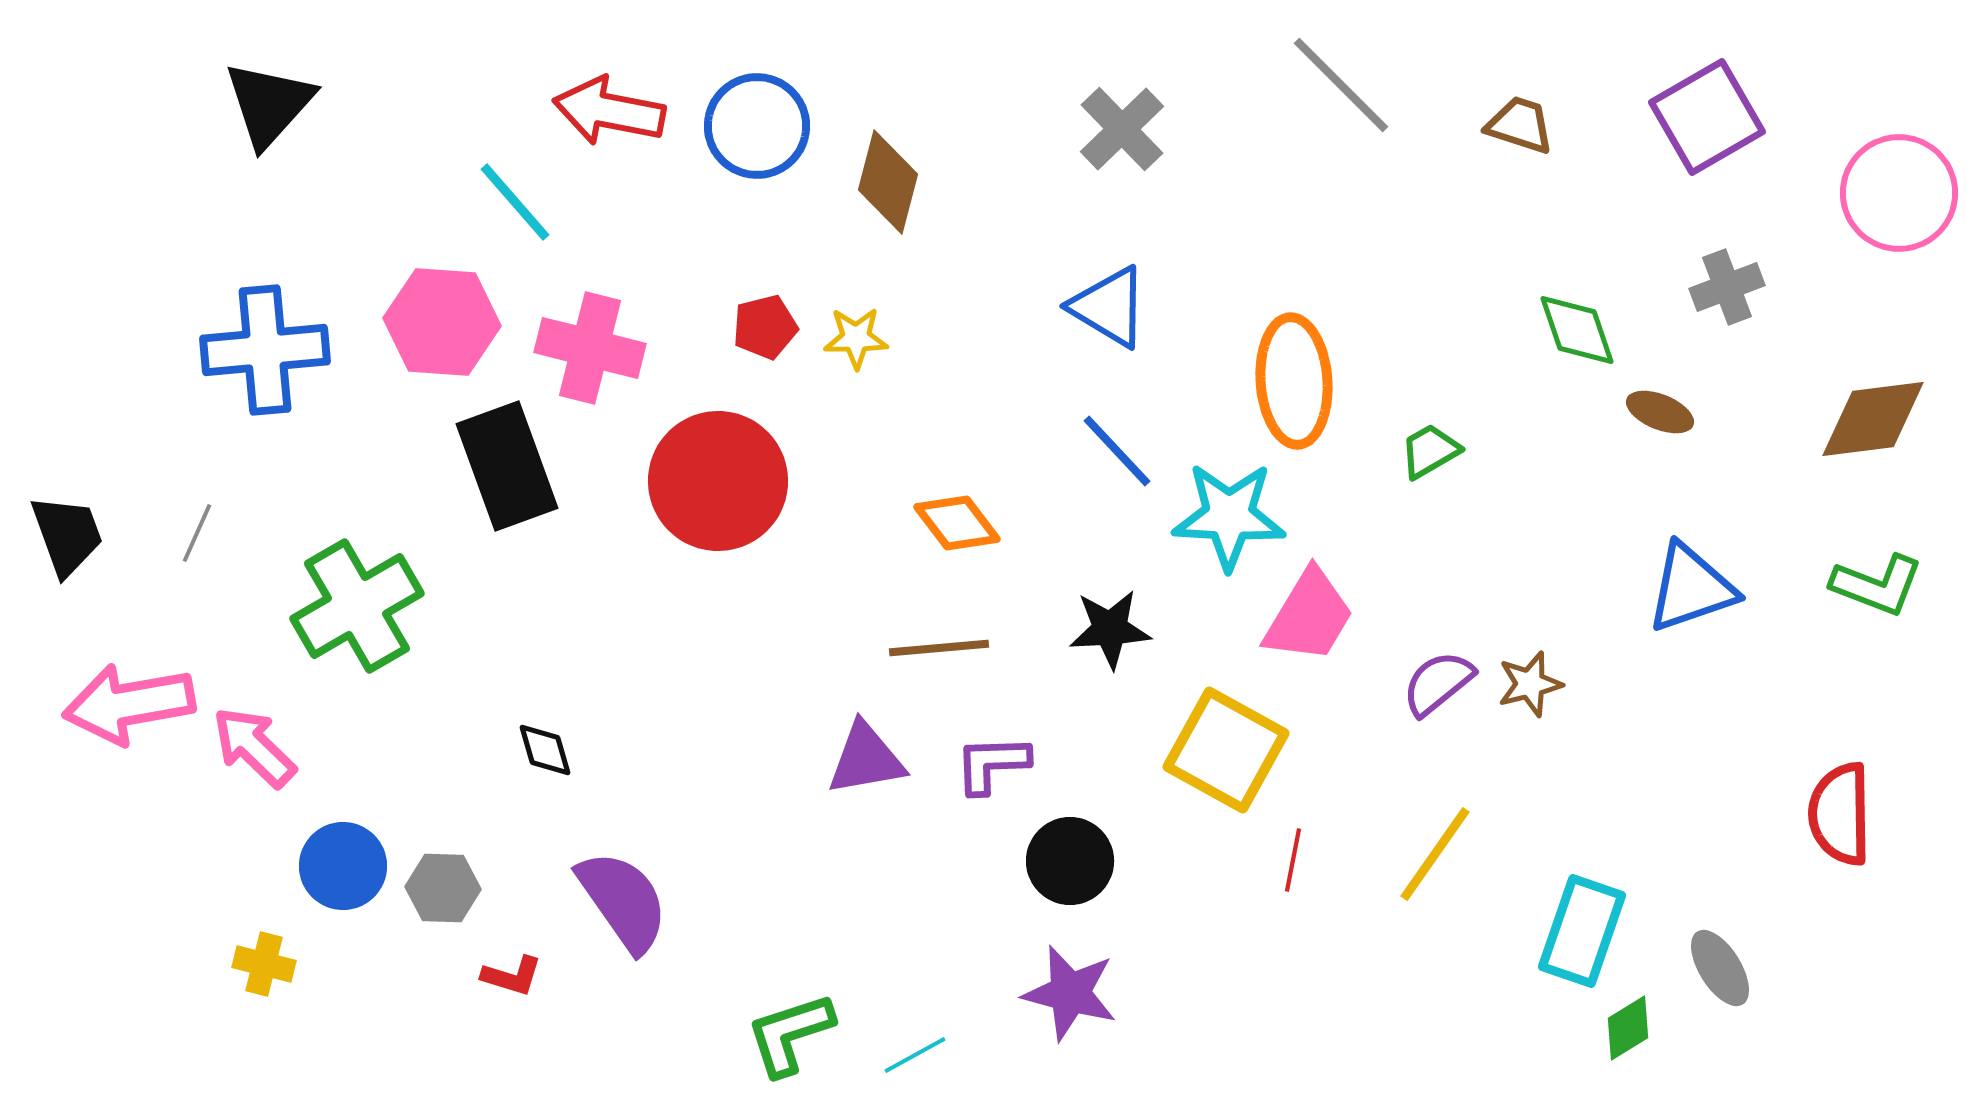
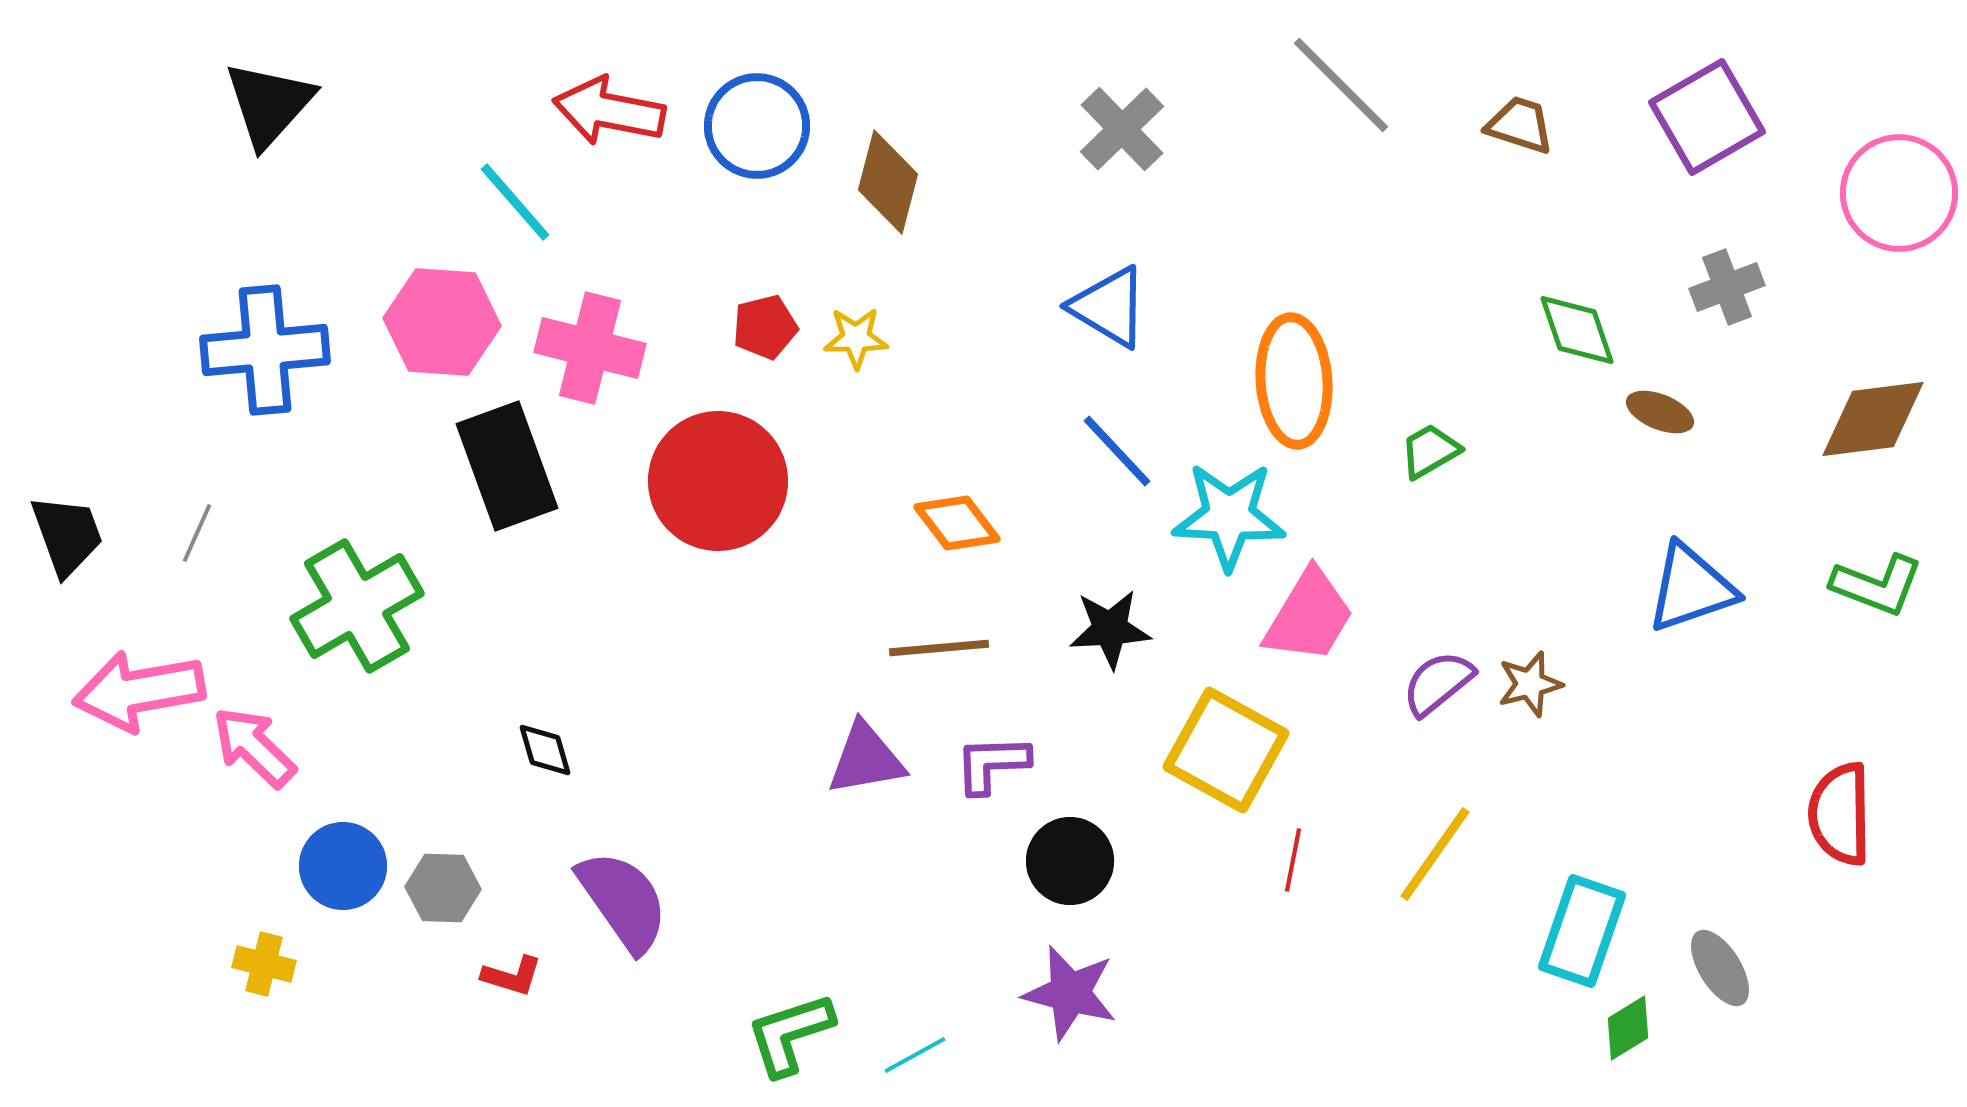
pink arrow at (129, 704): moved 10 px right, 13 px up
